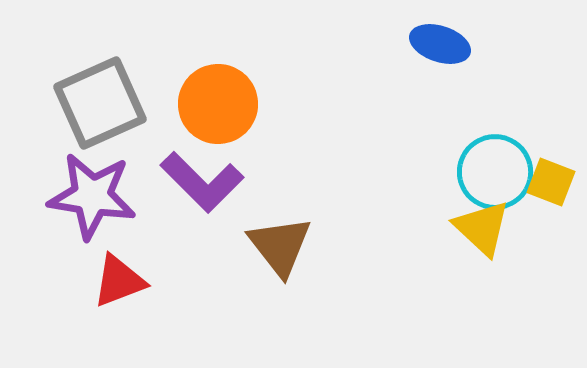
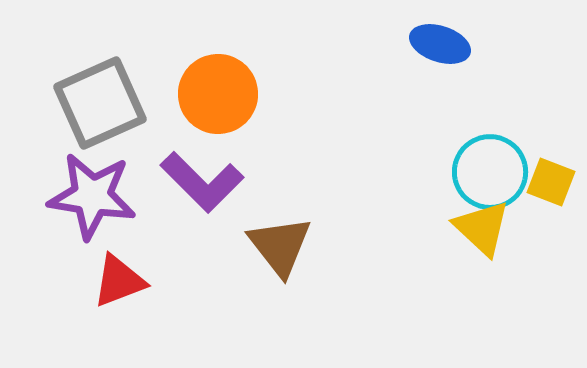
orange circle: moved 10 px up
cyan circle: moved 5 px left
